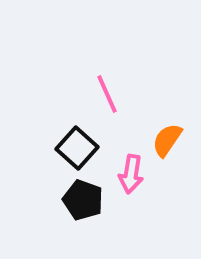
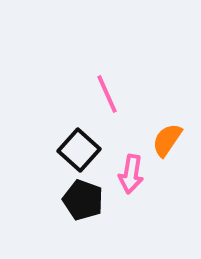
black square: moved 2 px right, 2 px down
